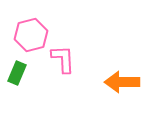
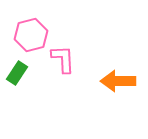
green rectangle: rotated 10 degrees clockwise
orange arrow: moved 4 px left, 1 px up
